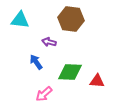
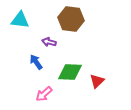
red triangle: rotated 49 degrees counterclockwise
